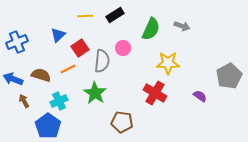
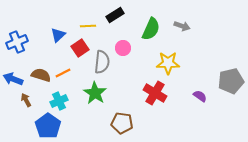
yellow line: moved 3 px right, 10 px down
gray semicircle: moved 1 px down
orange line: moved 5 px left, 4 px down
gray pentagon: moved 2 px right, 5 px down; rotated 15 degrees clockwise
brown arrow: moved 2 px right, 1 px up
brown pentagon: moved 1 px down
